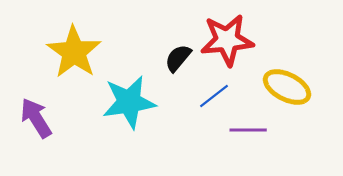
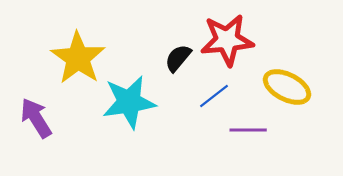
yellow star: moved 4 px right, 6 px down
